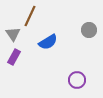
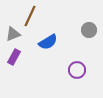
gray triangle: rotated 42 degrees clockwise
purple circle: moved 10 px up
